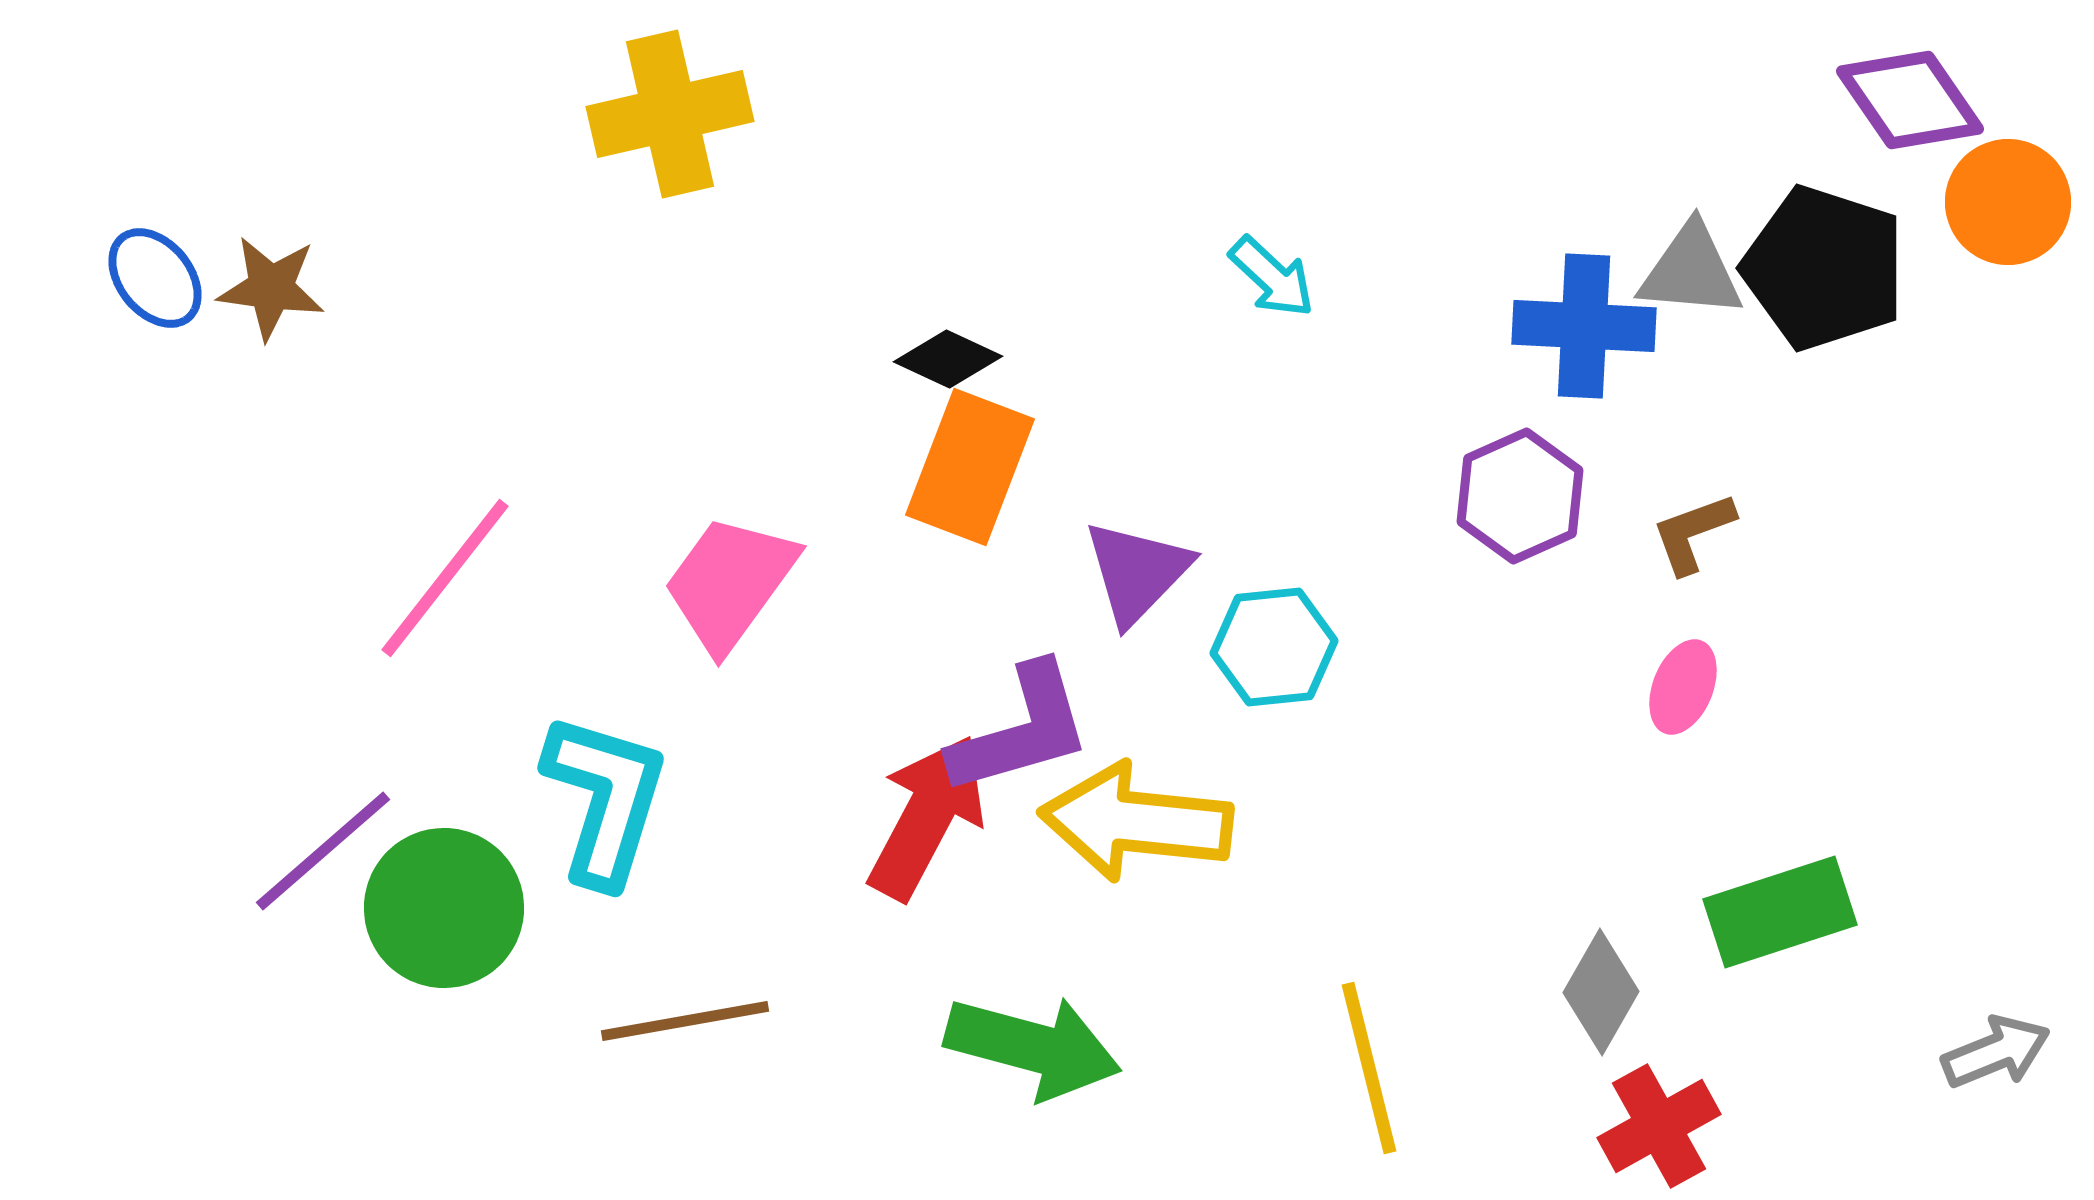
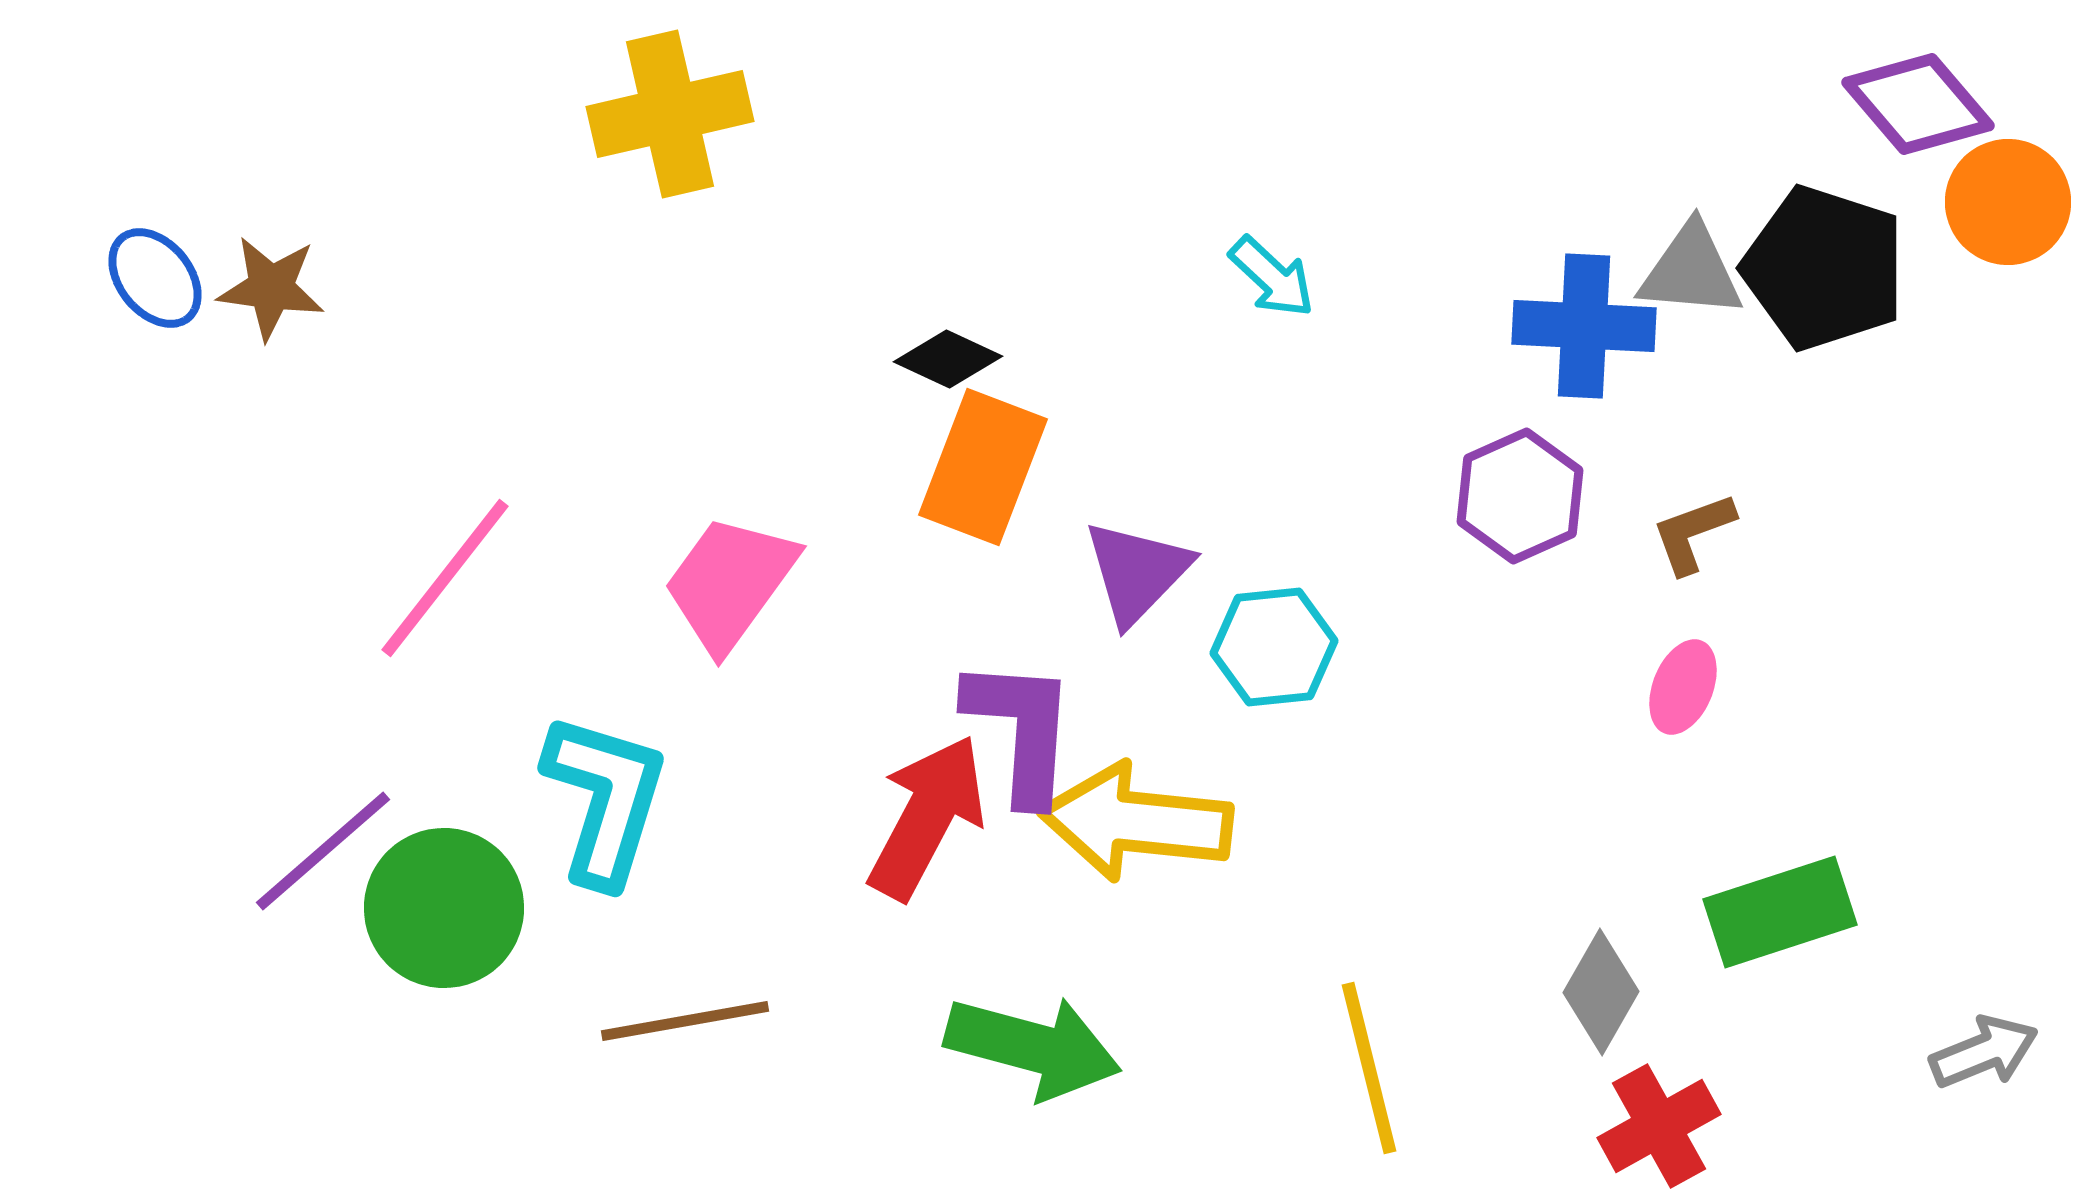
purple diamond: moved 8 px right, 4 px down; rotated 6 degrees counterclockwise
orange rectangle: moved 13 px right
purple L-shape: rotated 70 degrees counterclockwise
gray arrow: moved 12 px left
